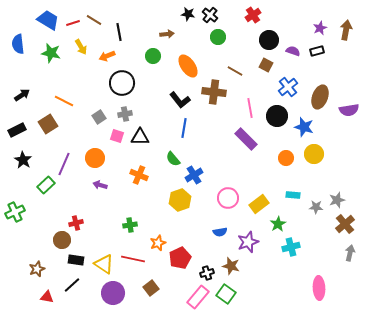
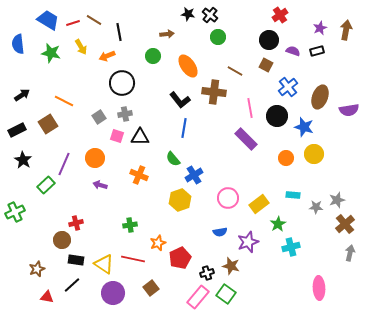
red cross at (253, 15): moved 27 px right
